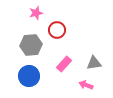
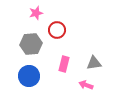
gray hexagon: moved 1 px up
pink rectangle: rotated 28 degrees counterclockwise
